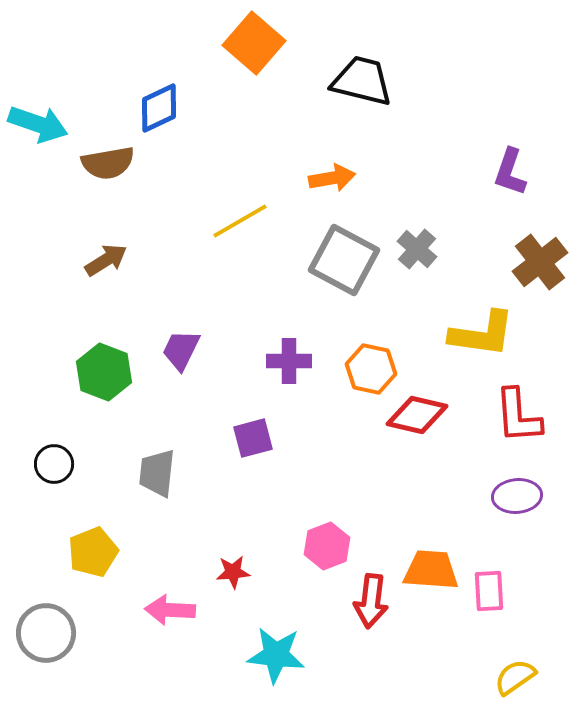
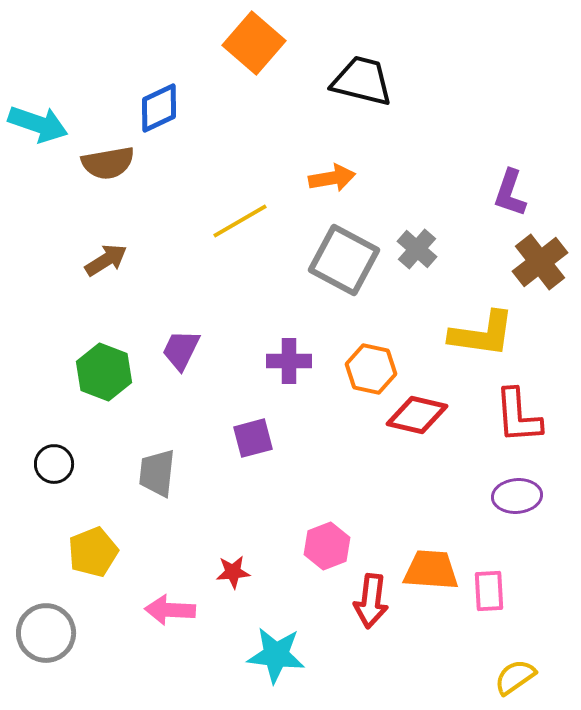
purple L-shape: moved 21 px down
